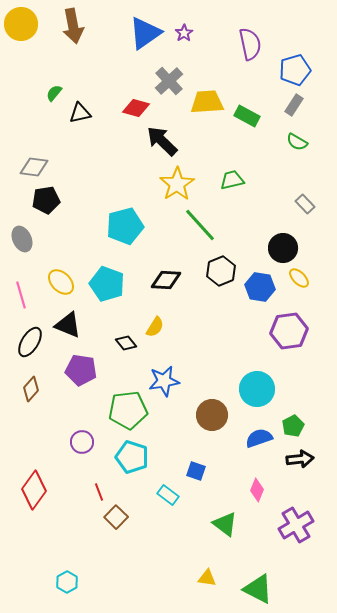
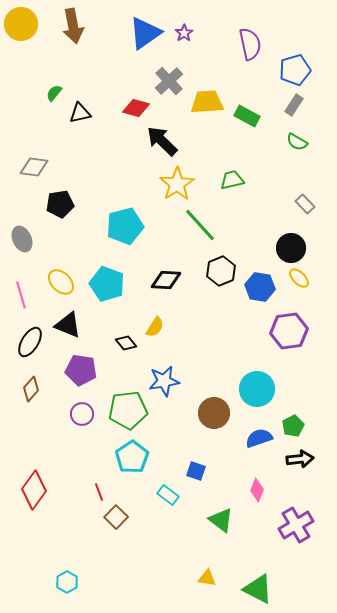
black pentagon at (46, 200): moved 14 px right, 4 px down
black circle at (283, 248): moved 8 px right
brown circle at (212, 415): moved 2 px right, 2 px up
purple circle at (82, 442): moved 28 px up
cyan pentagon at (132, 457): rotated 20 degrees clockwise
green triangle at (225, 524): moved 4 px left, 4 px up
